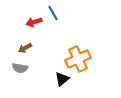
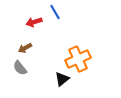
blue line: moved 2 px right, 1 px up
gray semicircle: rotated 42 degrees clockwise
